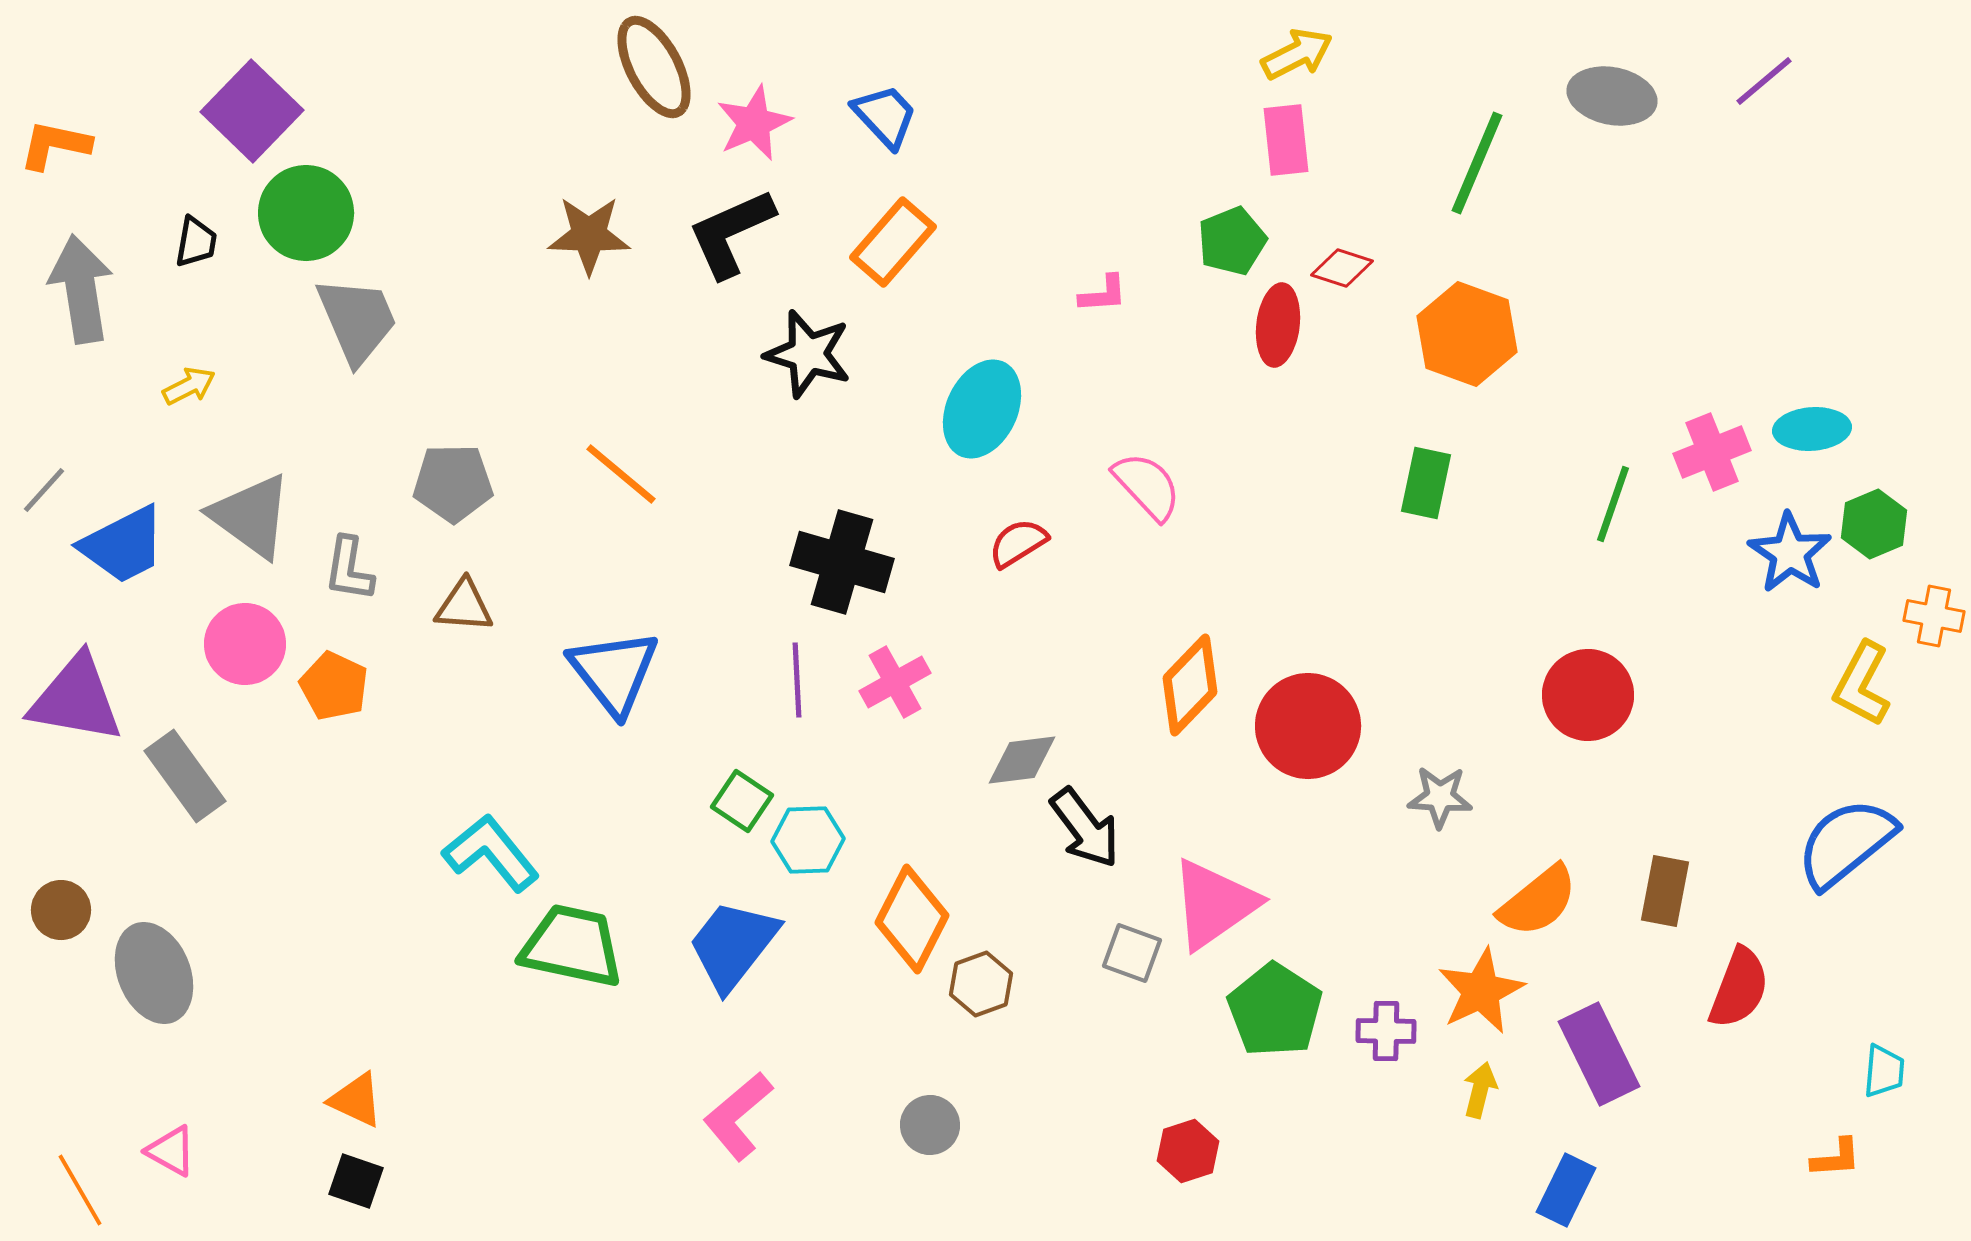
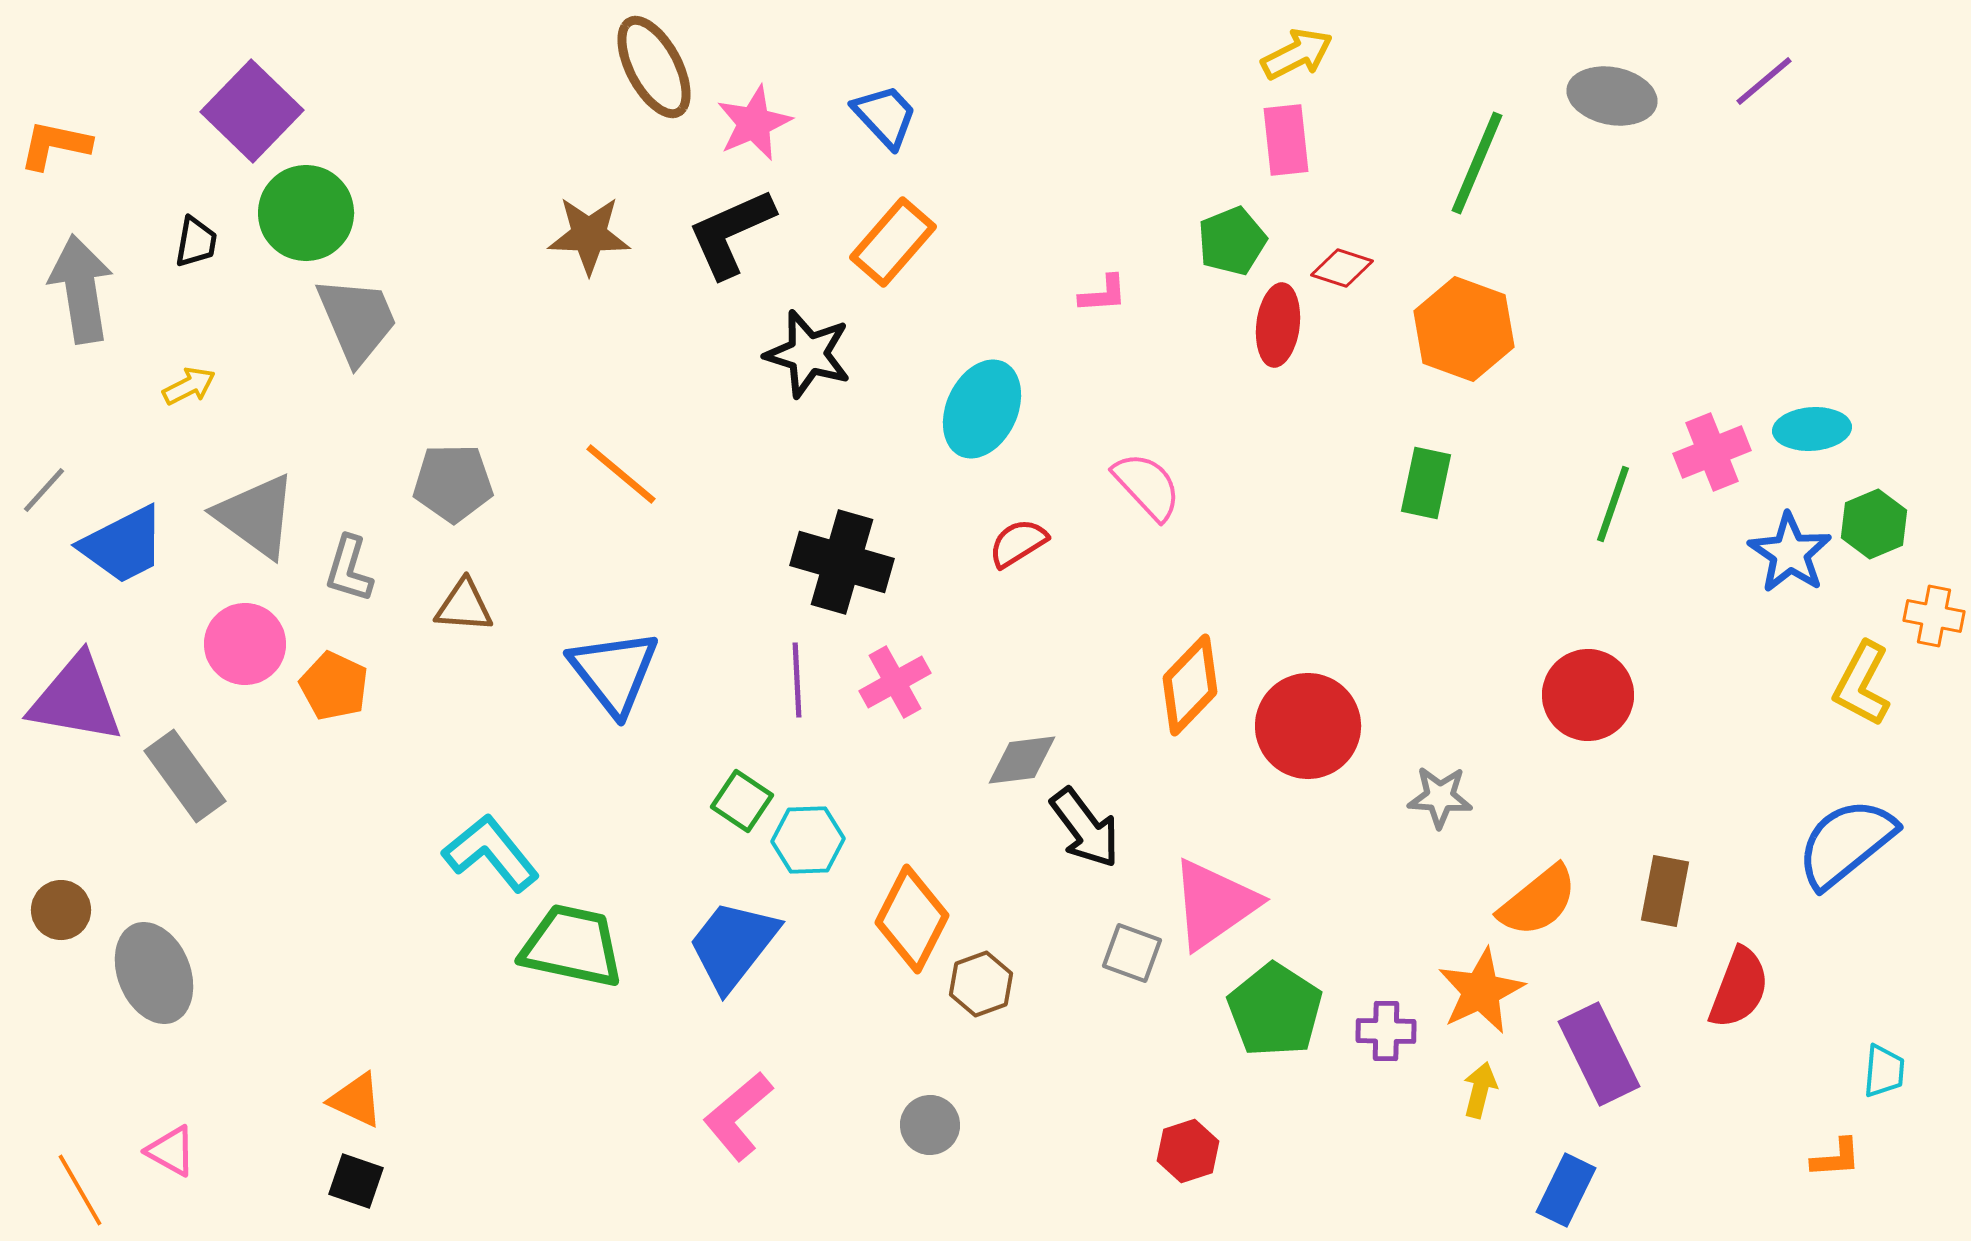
orange hexagon at (1467, 334): moved 3 px left, 5 px up
gray triangle at (251, 516): moved 5 px right
gray L-shape at (349, 569): rotated 8 degrees clockwise
